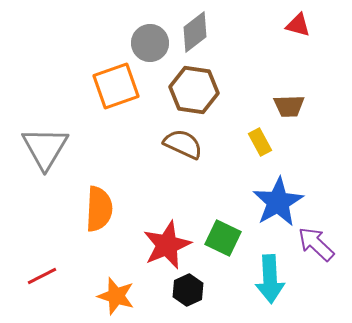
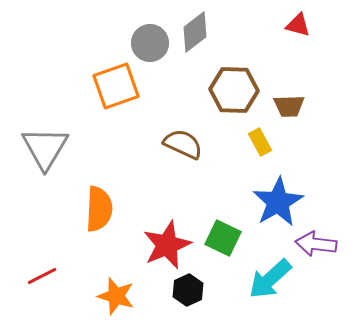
brown hexagon: moved 40 px right; rotated 6 degrees counterclockwise
purple arrow: rotated 36 degrees counterclockwise
cyan arrow: rotated 51 degrees clockwise
